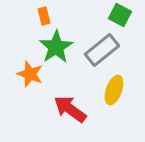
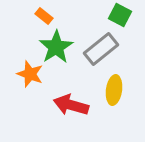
orange rectangle: rotated 36 degrees counterclockwise
gray rectangle: moved 1 px left, 1 px up
yellow ellipse: rotated 12 degrees counterclockwise
red arrow: moved 1 px right, 4 px up; rotated 20 degrees counterclockwise
